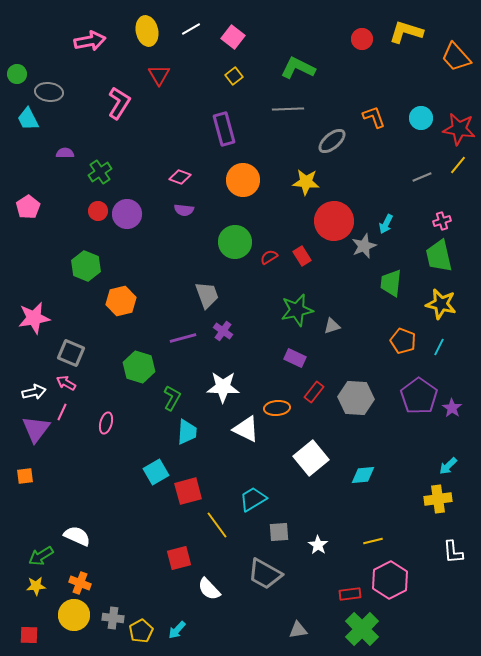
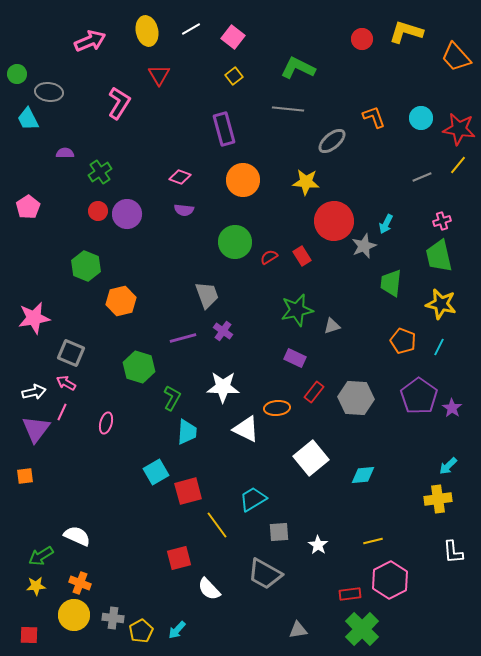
pink arrow at (90, 41): rotated 12 degrees counterclockwise
gray line at (288, 109): rotated 8 degrees clockwise
